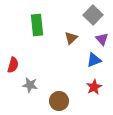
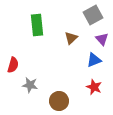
gray square: rotated 18 degrees clockwise
red star: rotated 21 degrees counterclockwise
